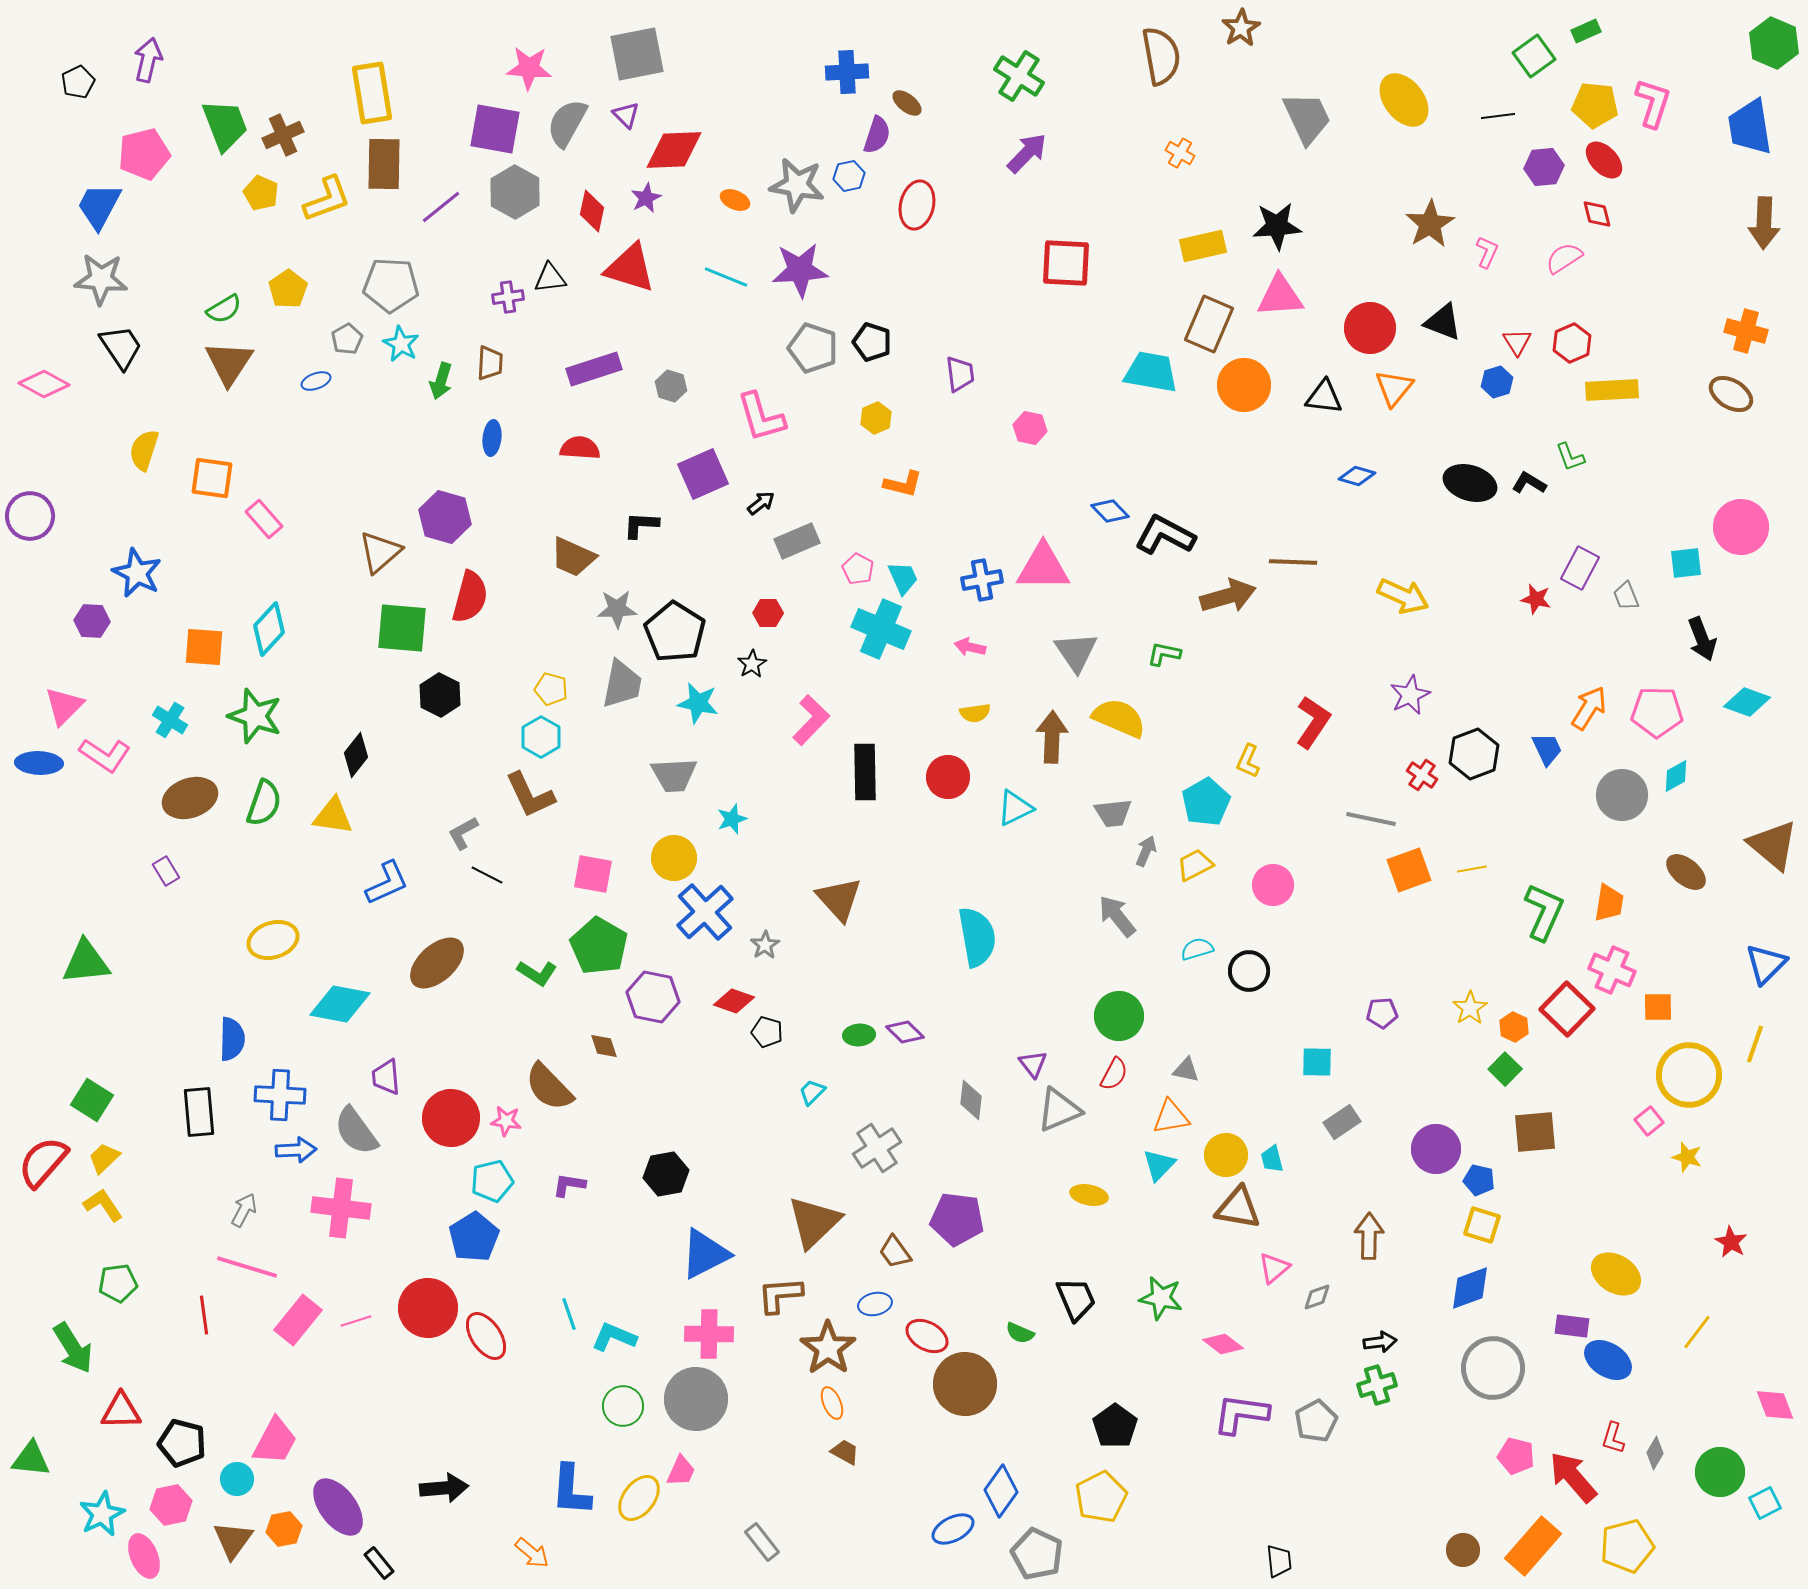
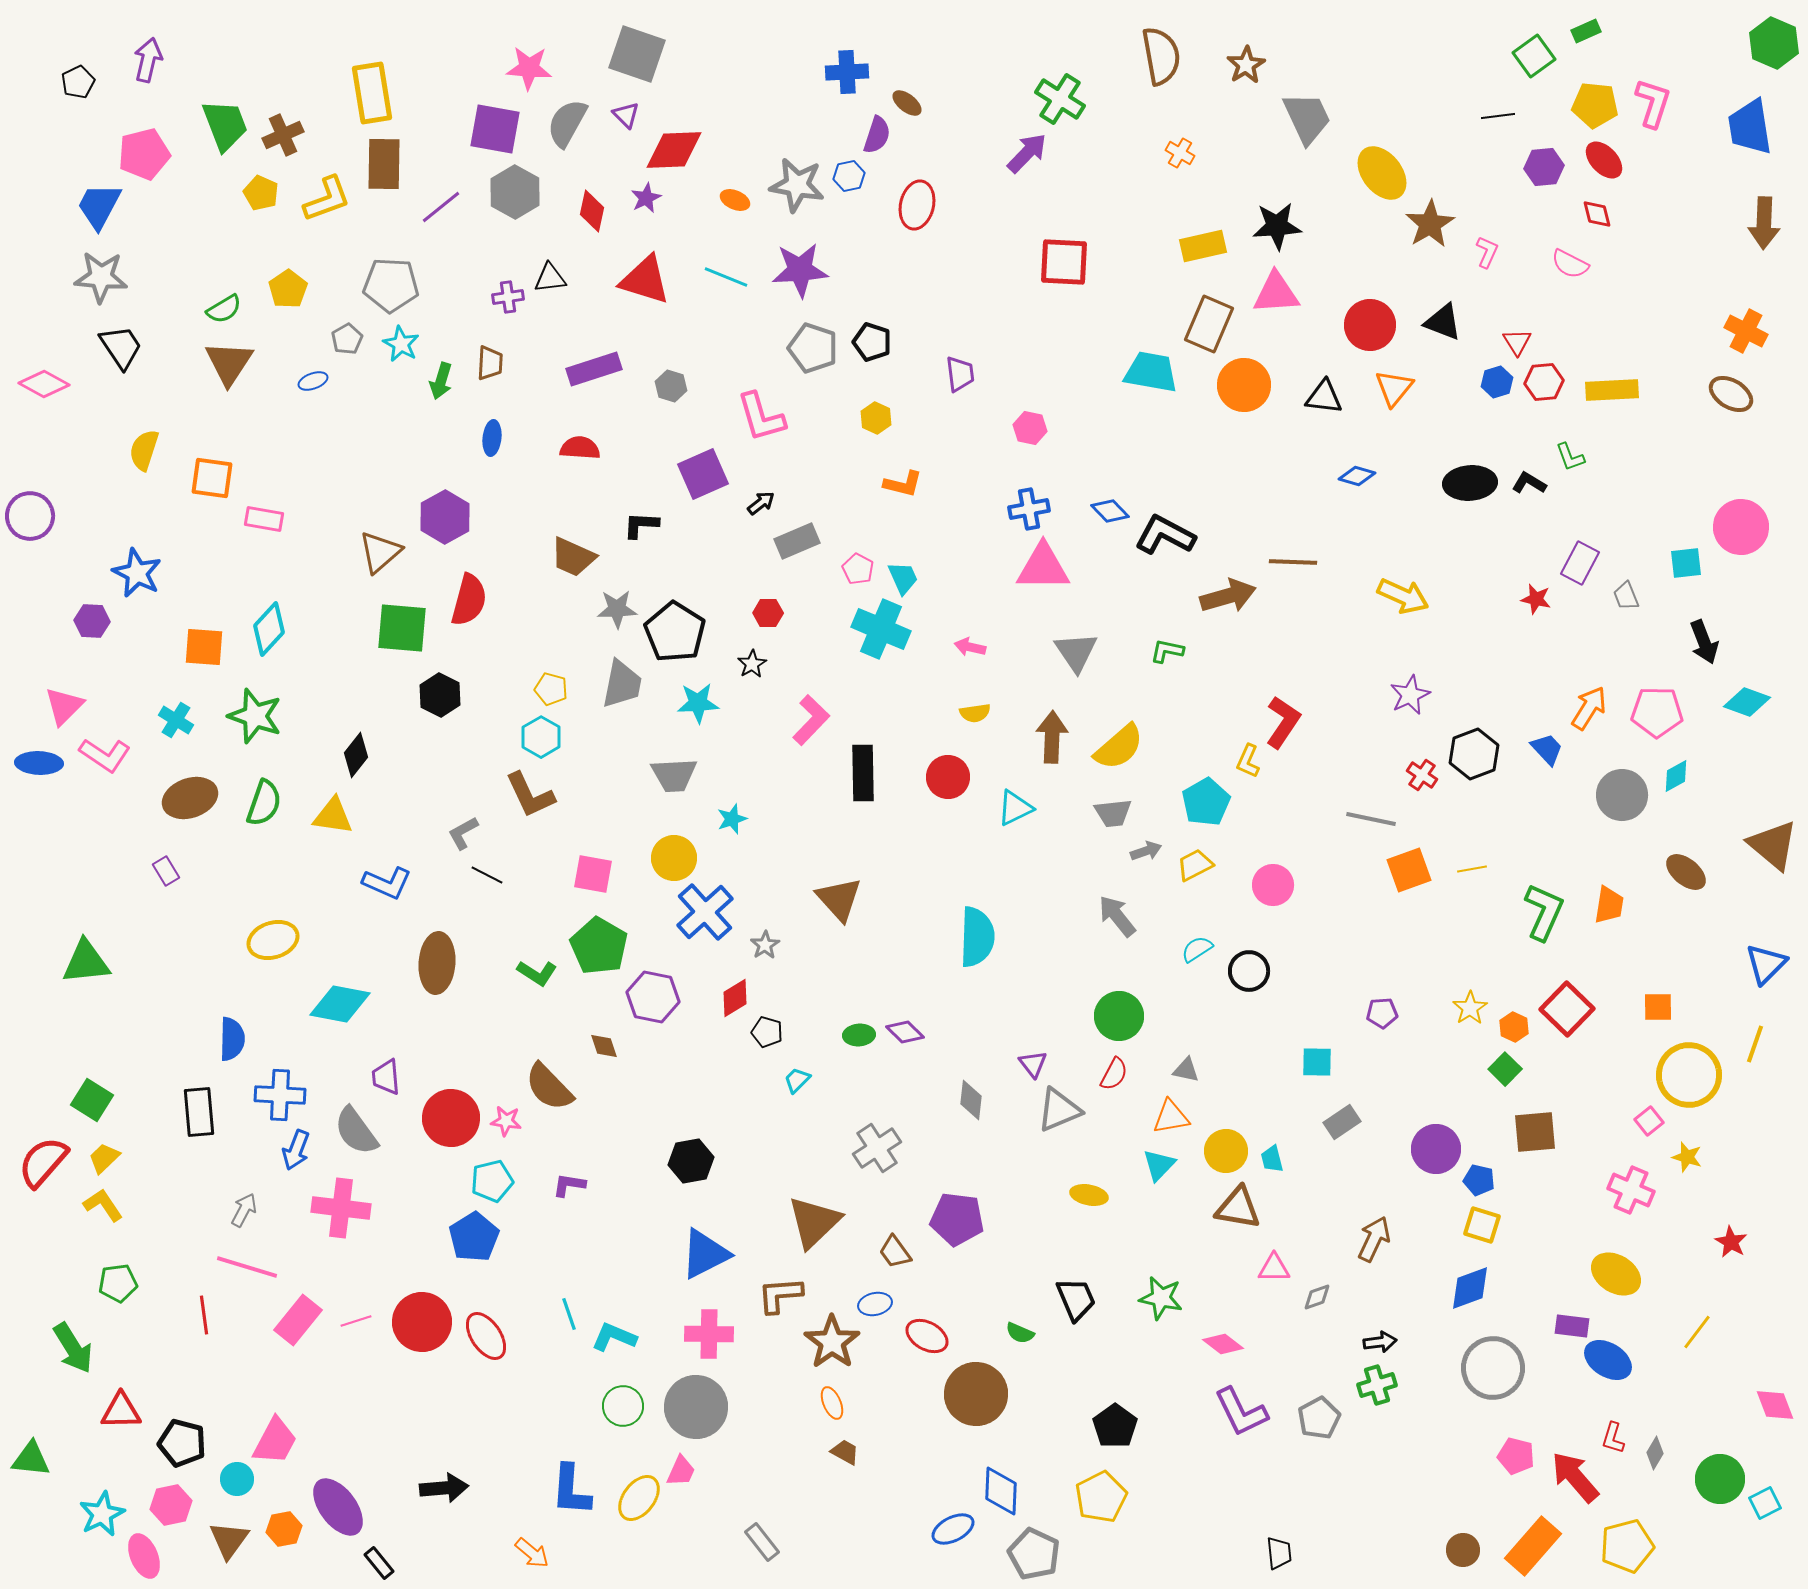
brown star at (1241, 28): moved 5 px right, 37 px down
gray square at (637, 54): rotated 30 degrees clockwise
green cross at (1019, 76): moved 41 px right, 23 px down
yellow ellipse at (1404, 100): moved 22 px left, 73 px down
pink semicircle at (1564, 258): moved 6 px right, 6 px down; rotated 120 degrees counterclockwise
red square at (1066, 263): moved 2 px left, 1 px up
red triangle at (630, 268): moved 15 px right, 12 px down
gray star at (101, 279): moved 2 px up
pink triangle at (1280, 296): moved 4 px left, 3 px up
red circle at (1370, 328): moved 3 px up
orange cross at (1746, 331): rotated 12 degrees clockwise
red hexagon at (1572, 343): moved 28 px left, 39 px down; rotated 18 degrees clockwise
blue ellipse at (316, 381): moved 3 px left
yellow hexagon at (876, 418): rotated 12 degrees counterclockwise
black ellipse at (1470, 483): rotated 21 degrees counterclockwise
purple hexagon at (445, 517): rotated 15 degrees clockwise
pink rectangle at (264, 519): rotated 39 degrees counterclockwise
purple rectangle at (1580, 568): moved 5 px up
blue cross at (982, 580): moved 47 px right, 71 px up
red semicircle at (470, 597): moved 1 px left, 3 px down
black arrow at (1702, 639): moved 2 px right, 3 px down
green L-shape at (1164, 654): moved 3 px right, 3 px up
cyan star at (698, 703): rotated 15 degrees counterclockwise
yellow semicircle at (1119, 718): moved 29 px down; rotated 116 degrees clockwise
cyan cross at (170, 720): moved 6 px right
red L-shape at (1313, 722): moved 30 px left
blue trapezoid at (1547, 749): rotated 18 degrees counterclockwise
black rectangle at (865, 772): moved 2 px left, 1 px down
gray arrow at (1146, 851): rotated 48 degrees clockwise
blue L-shape at (387, 883): rotated 48 degrees clockwise
orange trapezoid at (1609, 903): moved 2 px down
cyan semicircle at (977, 937): rotated 12 degrees clockwise
cyan semicircle at (1197, 949): rotated 16 degrees counterclockwise
brown ellipse at (437, 963): rotated 44 degrees counterclockwise
pink cross at (1612, 970): moved 19 px right, 220 px down
red diamond at (734, 1001): moved 1 px right, 3 px up; rotated 51 degrees counterclockwise
cyan trapezoid at (812, 1092): moved 15 px left, 12 px up
blue arrow at (296, 1150): rotated 114 degrees clockwise
yellow circle at (1226, 1155): moved 4 px up
black hexagon at (666, 1174): moved 25 px right, 13 px up
brown arrow at (1369, 1236): moved 5 px right, 3 px down; rotated 24 degrees clockwise
pink triangle at (1274, 1268): rotated 40 degrees clockwise
red circle at (428, 1308): moved 6 px left, 14 px down
brown star at (828, 1348): moved 4 px right, 6 px up
brown circle at (965, 1384): moved 11 px right, 10 px down
gray circle at (696, 1399): moved 8 px down
purple L-shape at (1241, 1414): moved 2 px up; rotated 124 degrees counterclockwise
gray pentagon at (1316, 1421): moved 3 px right, 3 px up
green circle at (1720, 1472): moved 7 px down
red arrow at (1573, 1477): moved 2 px right
blue diamond at (1001, 1491): rotated 33 degrees counterclockwise
brown triangle at (233, 1540): moved 4 px left
gray pentagon at (1037, 1554): moved 3 px left
black trapezoid at (1279, 1561): moved 8 px up
